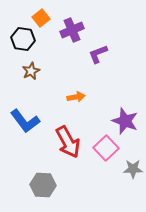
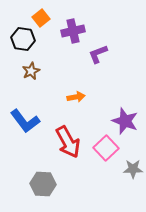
purple cross: moved 1 px right, 1 px down; rotated 10 degrees clockwise
gray hexagon: moved 1 px up
